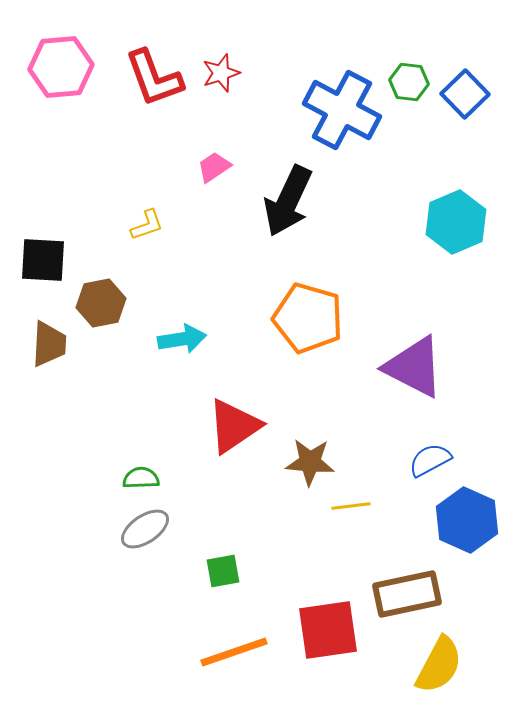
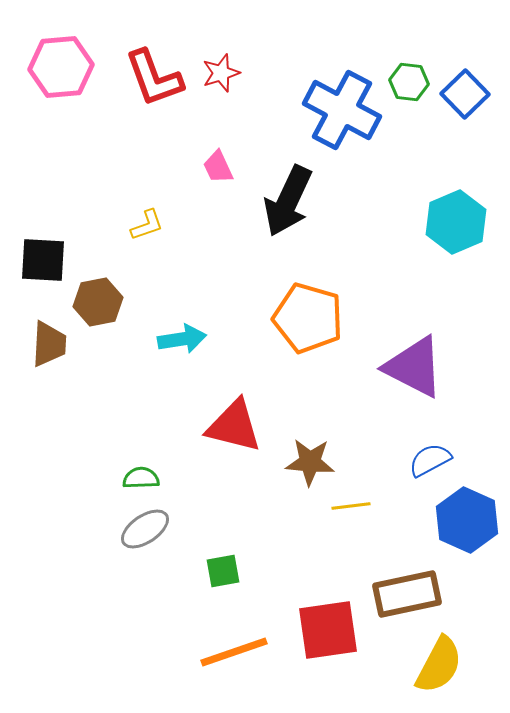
pink trapezoid: moved 4 px right; rotated 81 degrees counterclockwise
brown hexagon: moved 3 px left, 1 px up
red triangle: rotated 48 degrees clockwise
